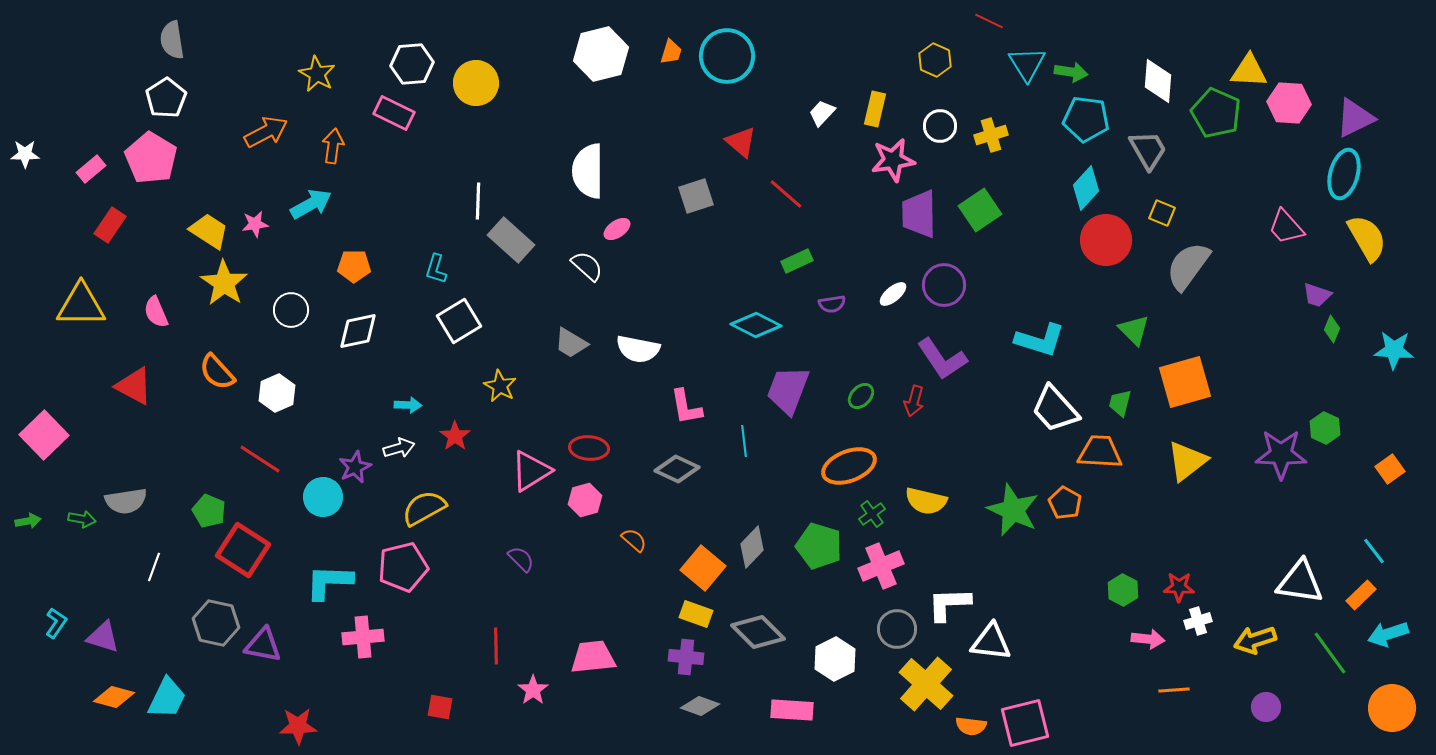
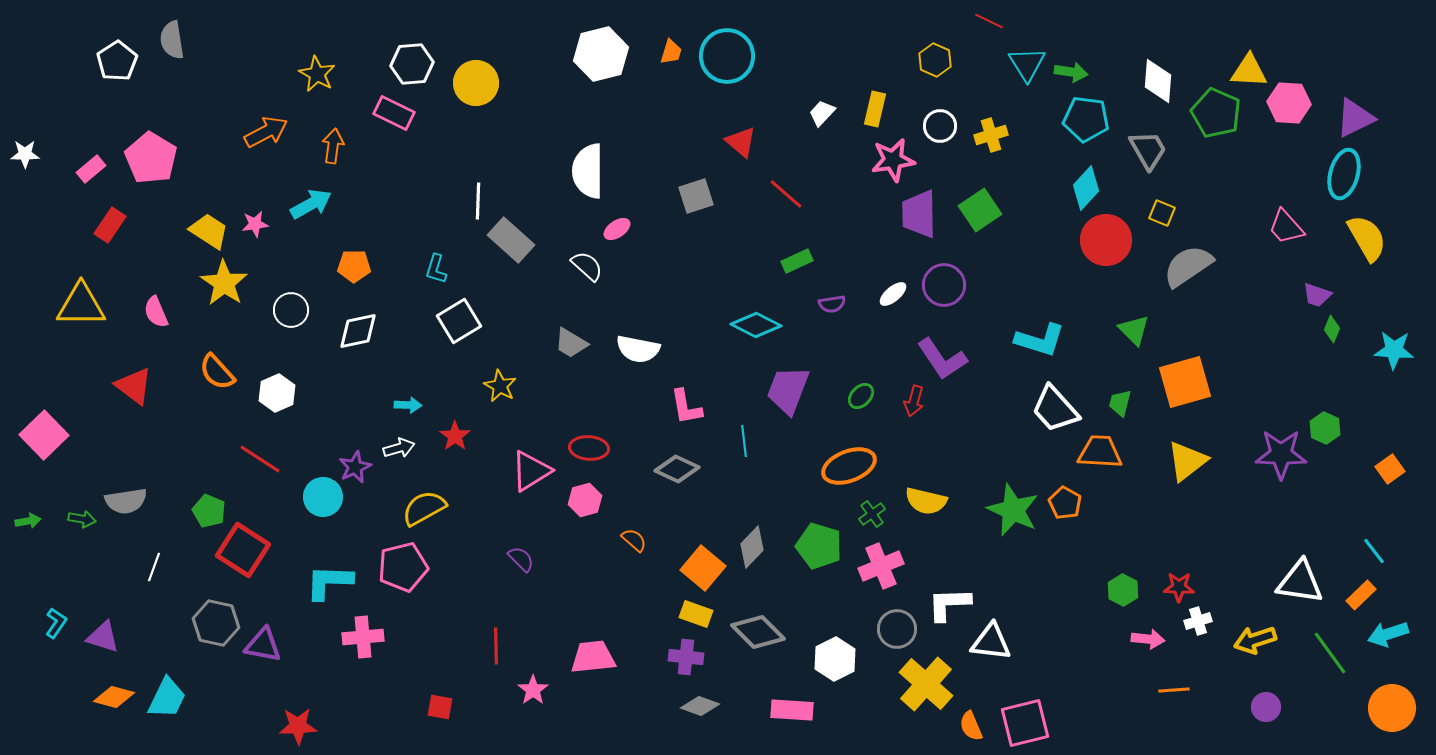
white pentagon at (166, 98): moved 49 px left, 37 px up
gray semicircle at (1188, 266): rotated 20 degrees clockwise
red triangle at (134, 386): rotated 9 degrees clockwise
orange semicircle at (971, 726): rotated 60 degrees clockwise
